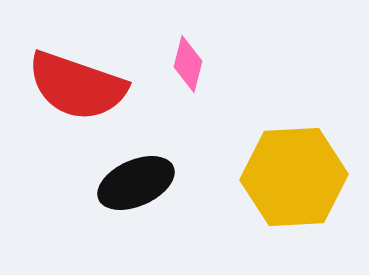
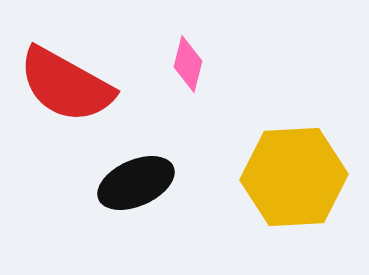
red semicircle: moved 11 px left, 1 px up; rotated 10 degrees clockwise
